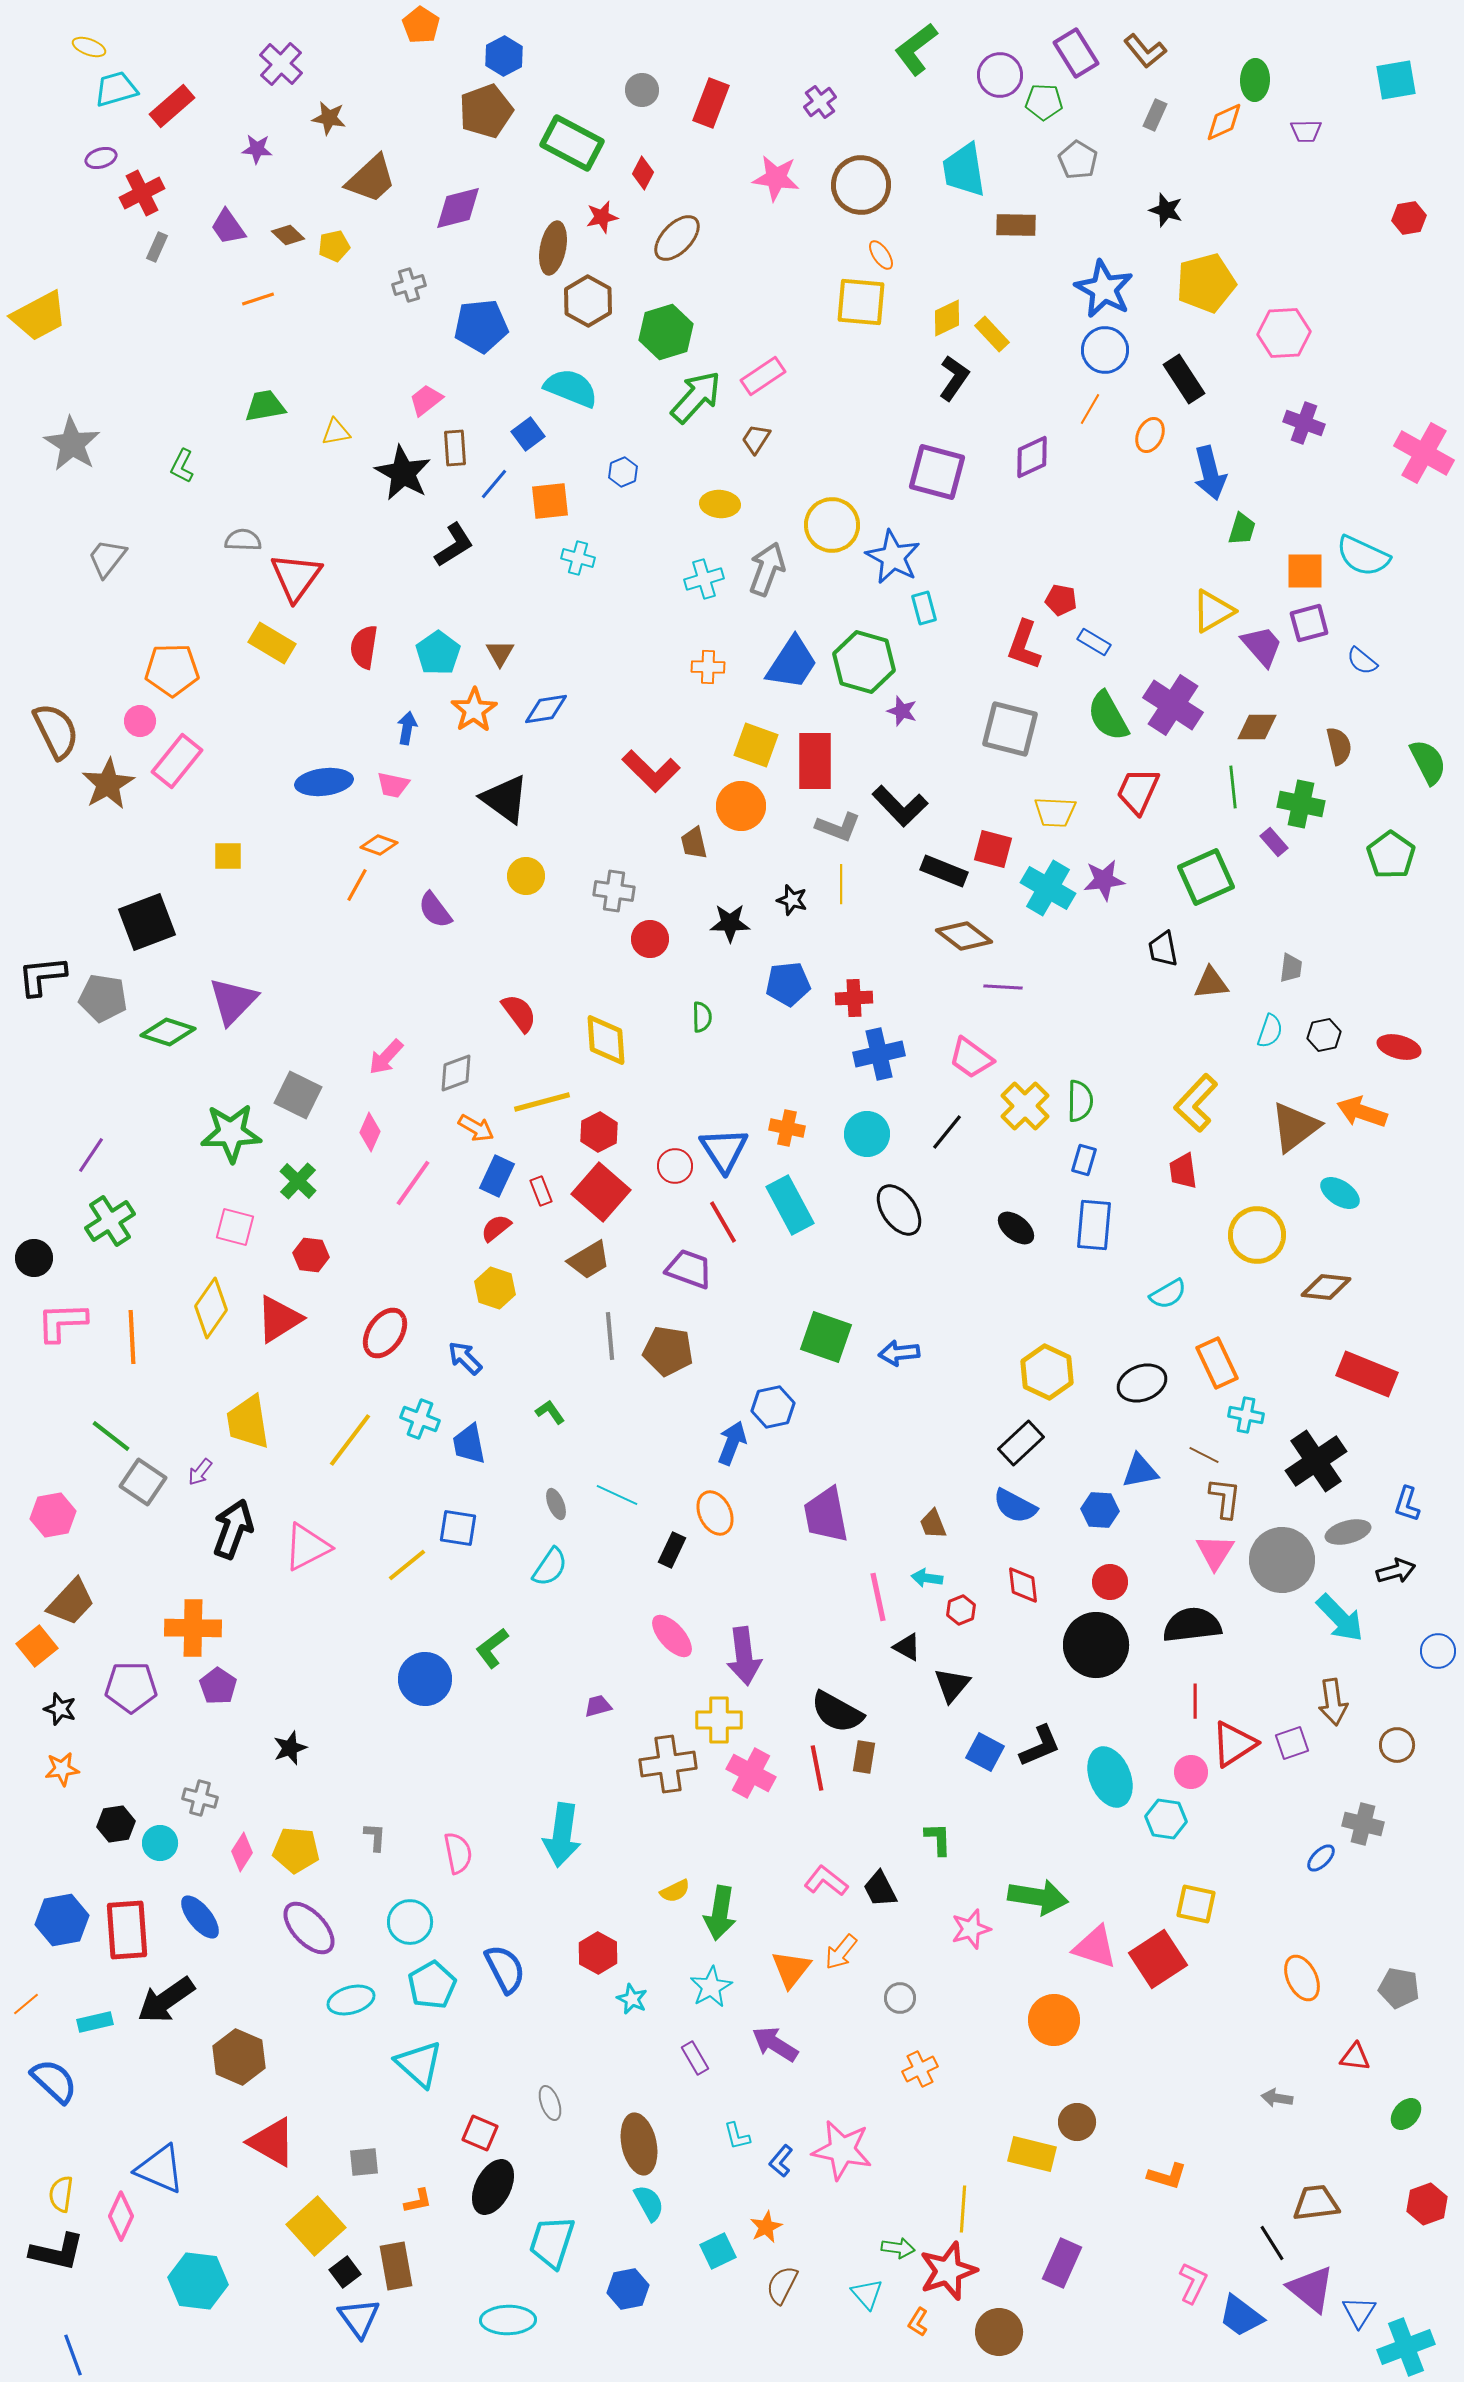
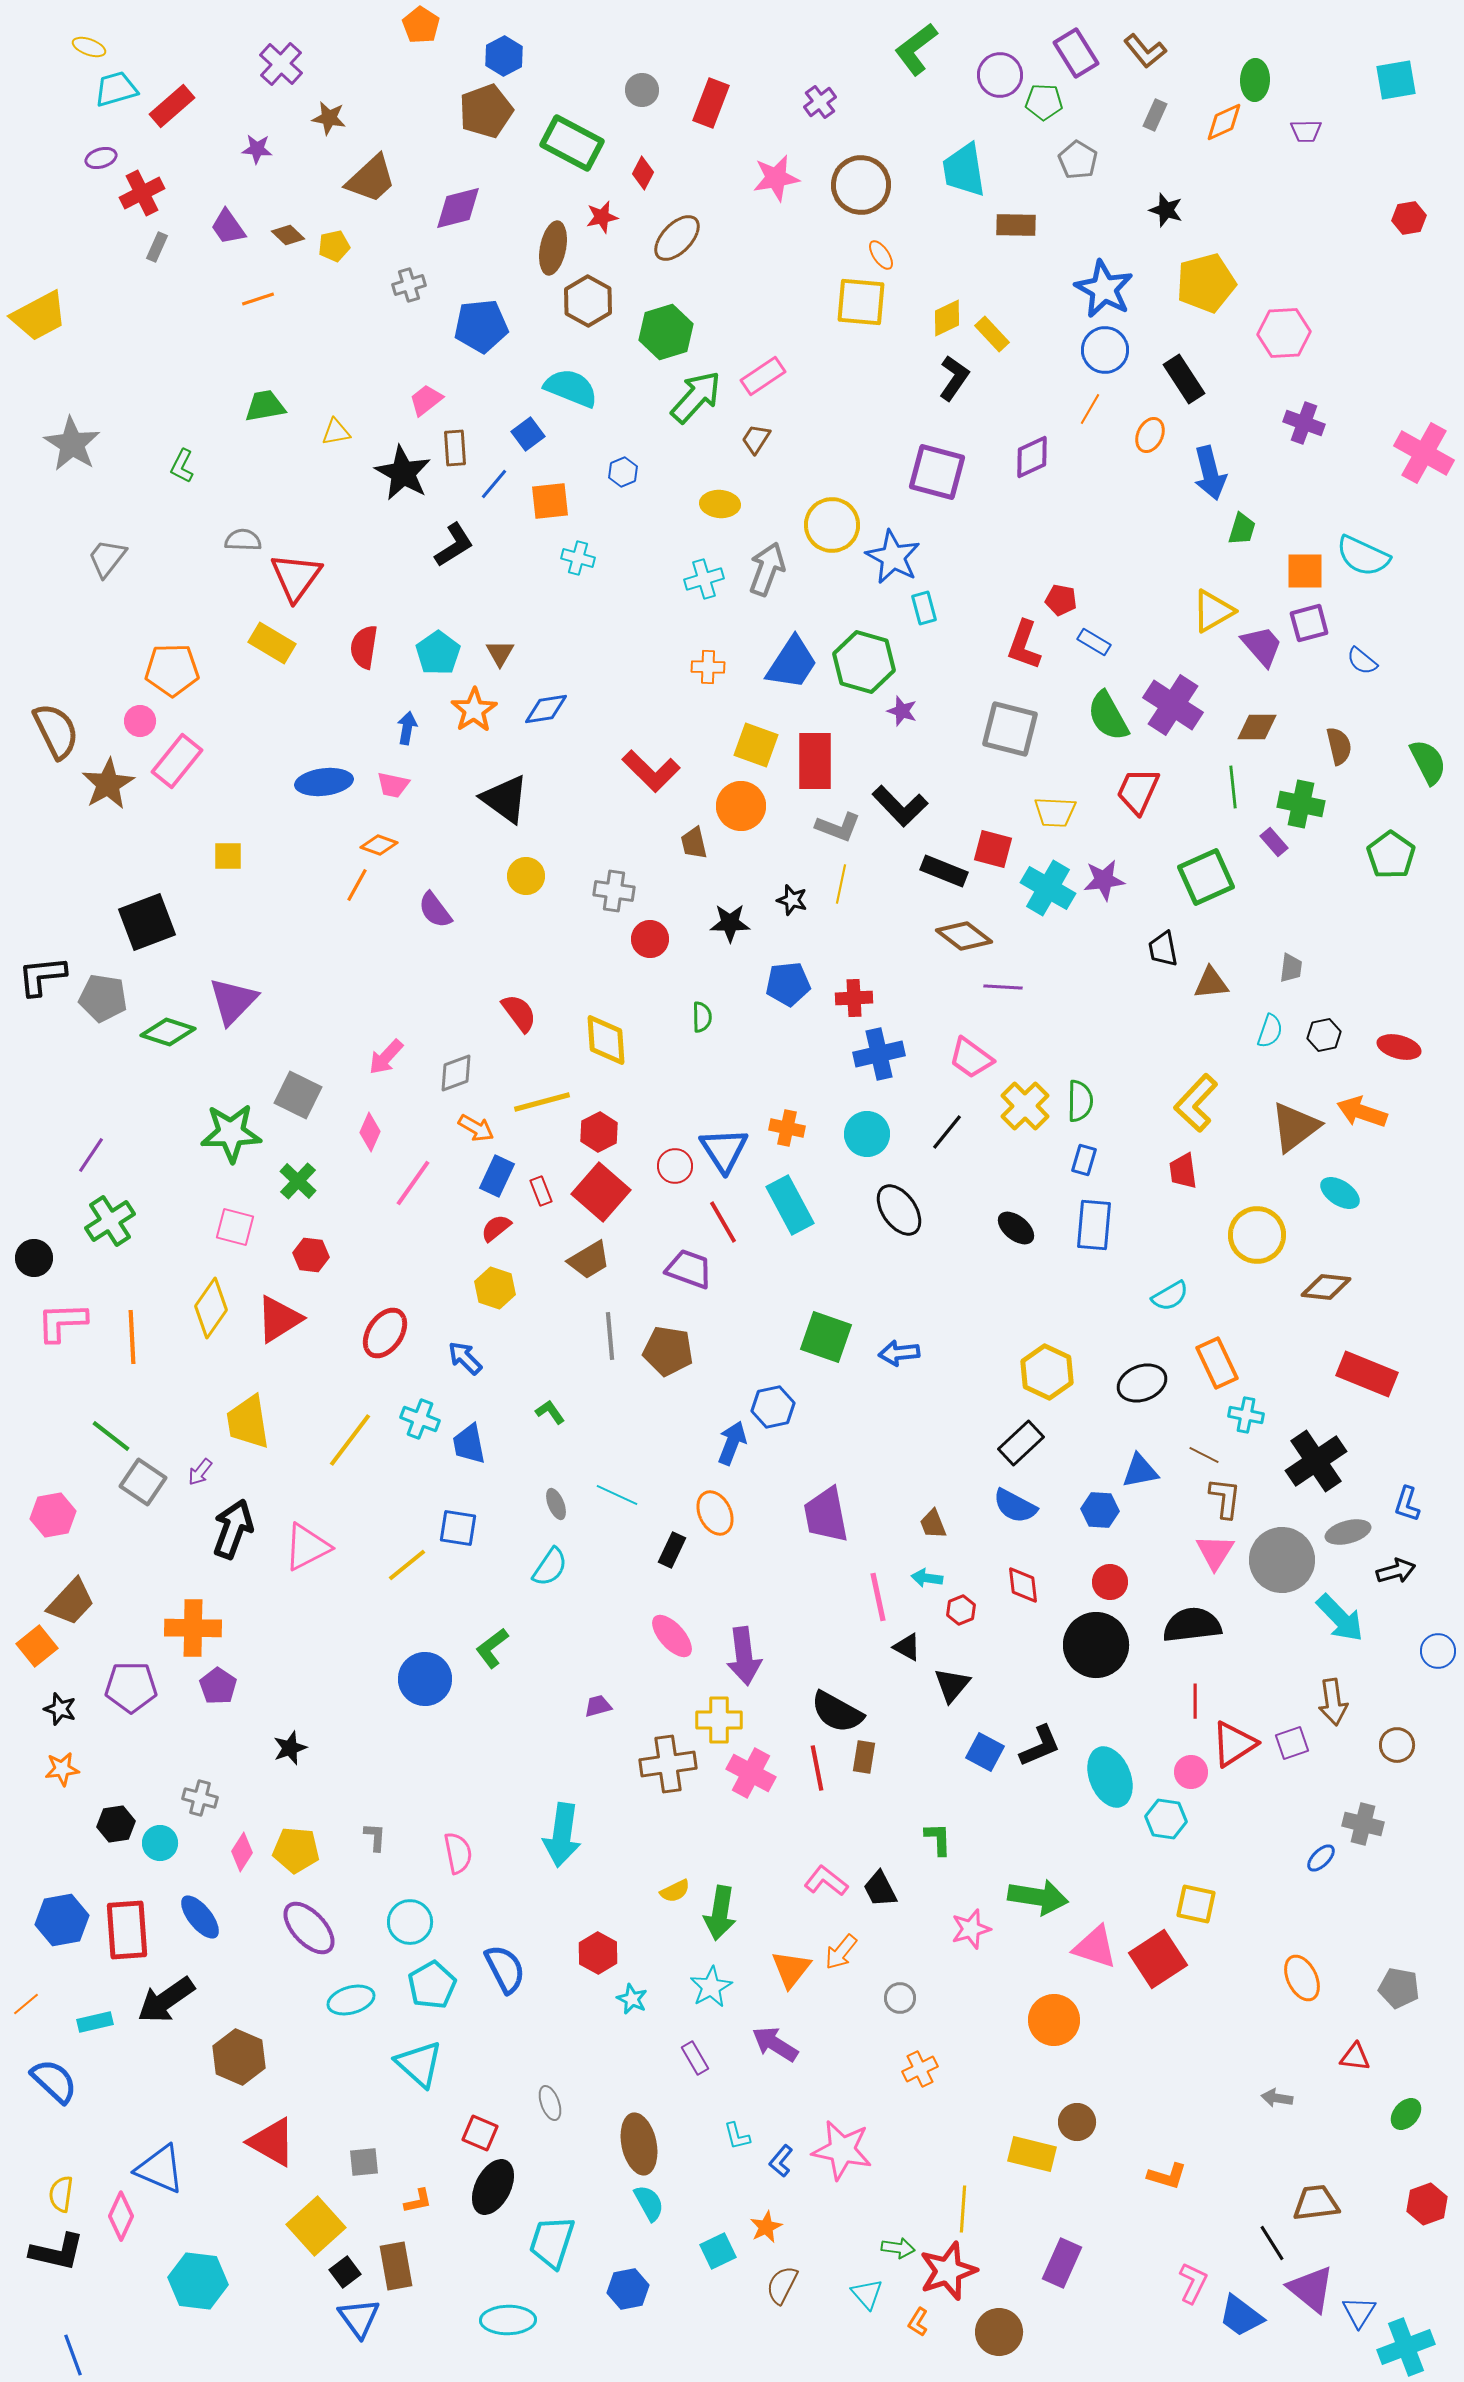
pink star at (776, 178): rotated 18 degrees counterclockwise
yellow line at (841, 884): rotated 12 degrees clockwise
cyan semicircle at (1168, 1294): moved 2 px right, 2 px down
